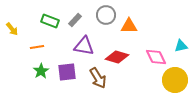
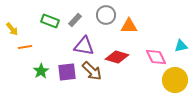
orange line: moved 12 px left
brown arrow: moved 6 px left, 7 px up; rotated 15 degrees counterclockwise
